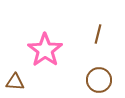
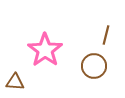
brown line: moved 8 px right, 1 px down
brown circle: moved 5 px left, 14 px up
